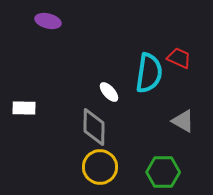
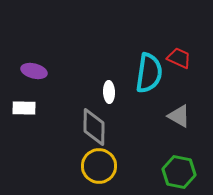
purple ellipse: moved 14 px left, 50 px down
white ellipse: rotated 40 degrees clockwise
gray triangle: moved 4 px left, 5 px up
yellow circle: moved 1 px left, 1 px up
green hexagon: moved 16 px right; rotated 12 degrees clockwise
